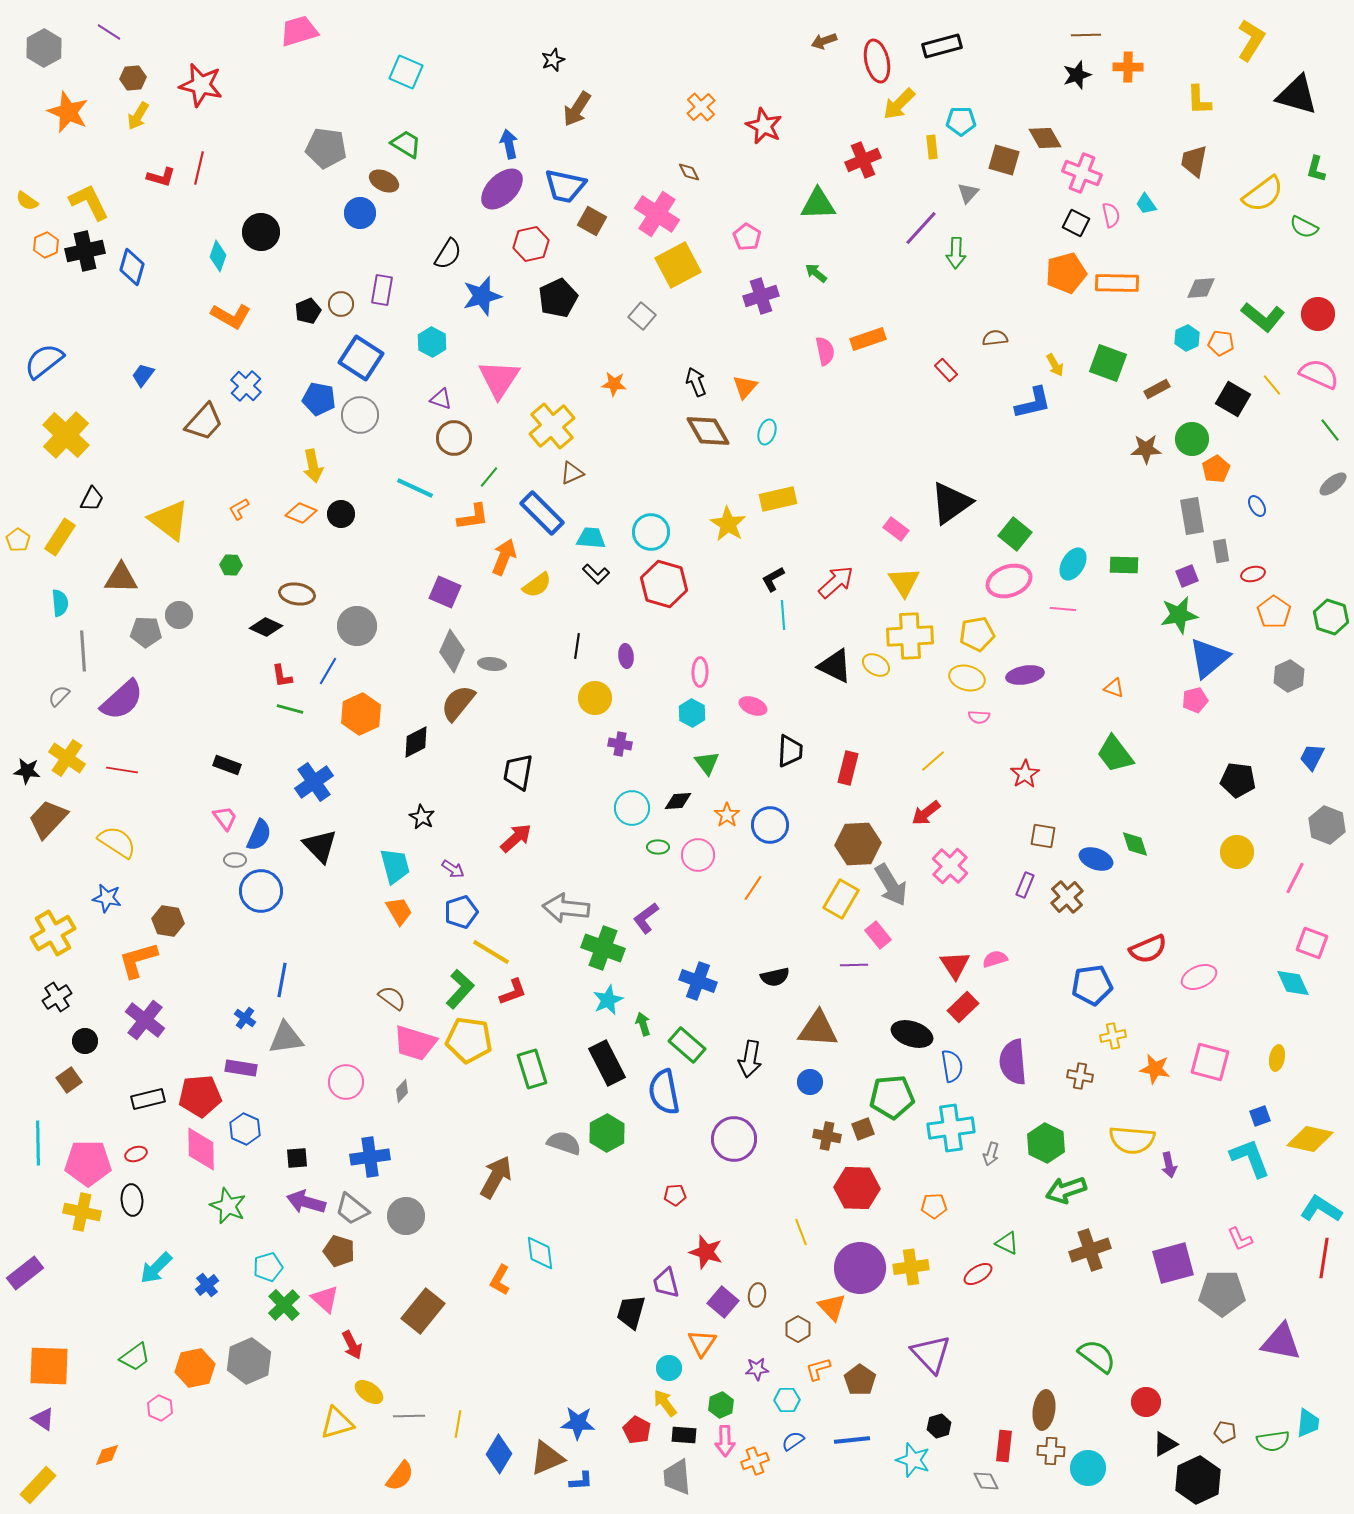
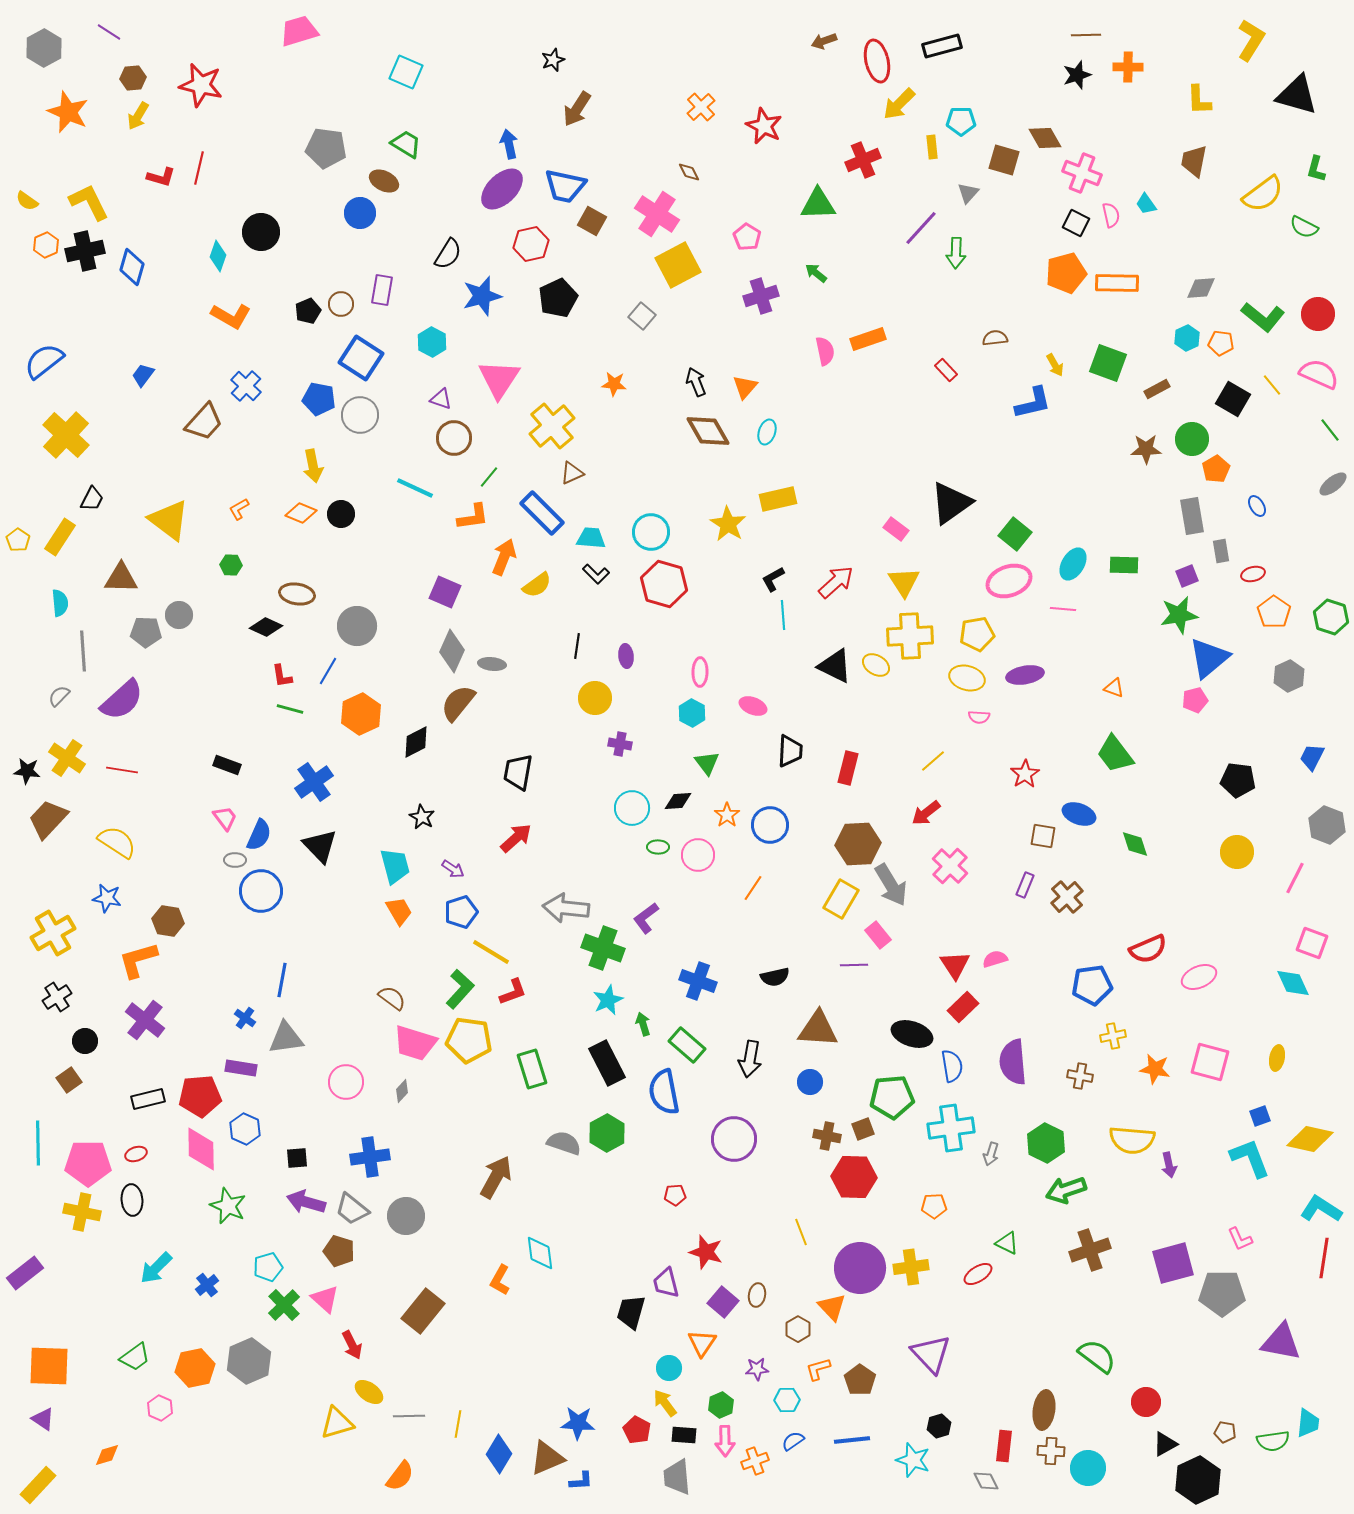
blue ellipse at (1096, 859): moved 17 px left, 45 px up
red hexagon at (857, 1188): moved 3 px left, 11 px up
